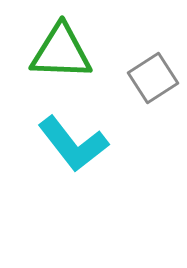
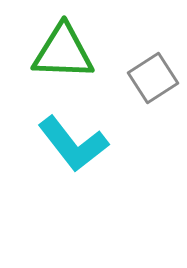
green triangle: moved 2 px right
